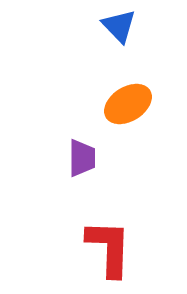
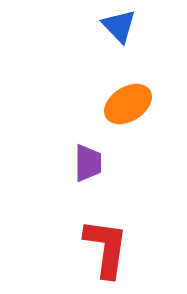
purple trapezoid: moved 6 px right, 5 px down
red L-shape: moved 3 px left; rotated 6 degrees clockwise
